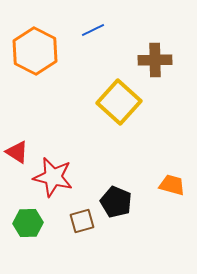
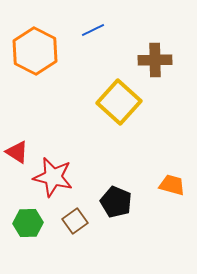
brown square: moved 7 px left; rotated 20 degrees counterclockwise
